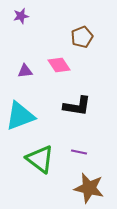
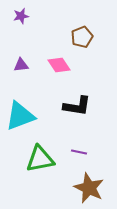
purple triangle: moved 4 px left, 6 px up
green triangle: rotated 48 degrees counterclockwise
brown star: rotated 12 degrees clockwise
